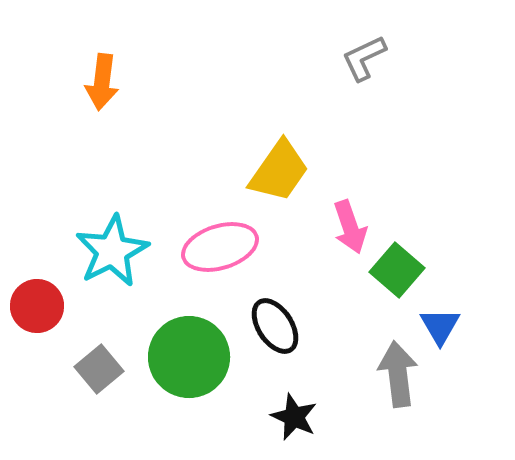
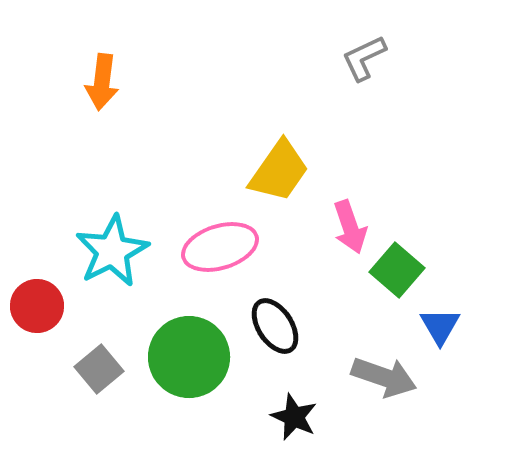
gray arrow: moved 14 px left, 3 px down; rotated 116 degrees clockwise
